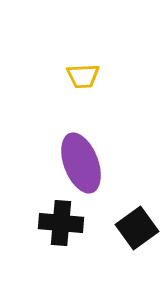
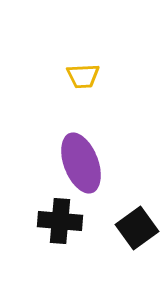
black cross: moved 1 px left, 2 px up
